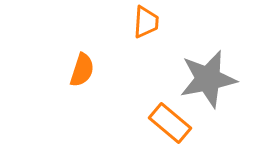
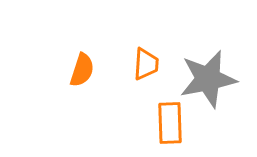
orange trapezoid: moved 42 px down
orange rectangle: rotated 48 degrees clockwise
